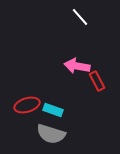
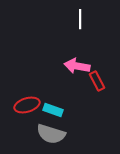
white line: moved 2 px down; rotated 42 degrees clockwise
